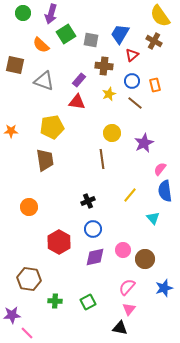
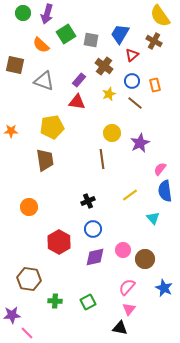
purple arrow at (51, 14): moved 4 px left
brown cross at (104, 66): rotated 30 degrees clockwise
purple star at (144, 143): moved 4 px left
yellow line at (130, 195): rotated 14 degrees clockwise
blue star at (164, 288): rotated 30 degrees counterclockwise
